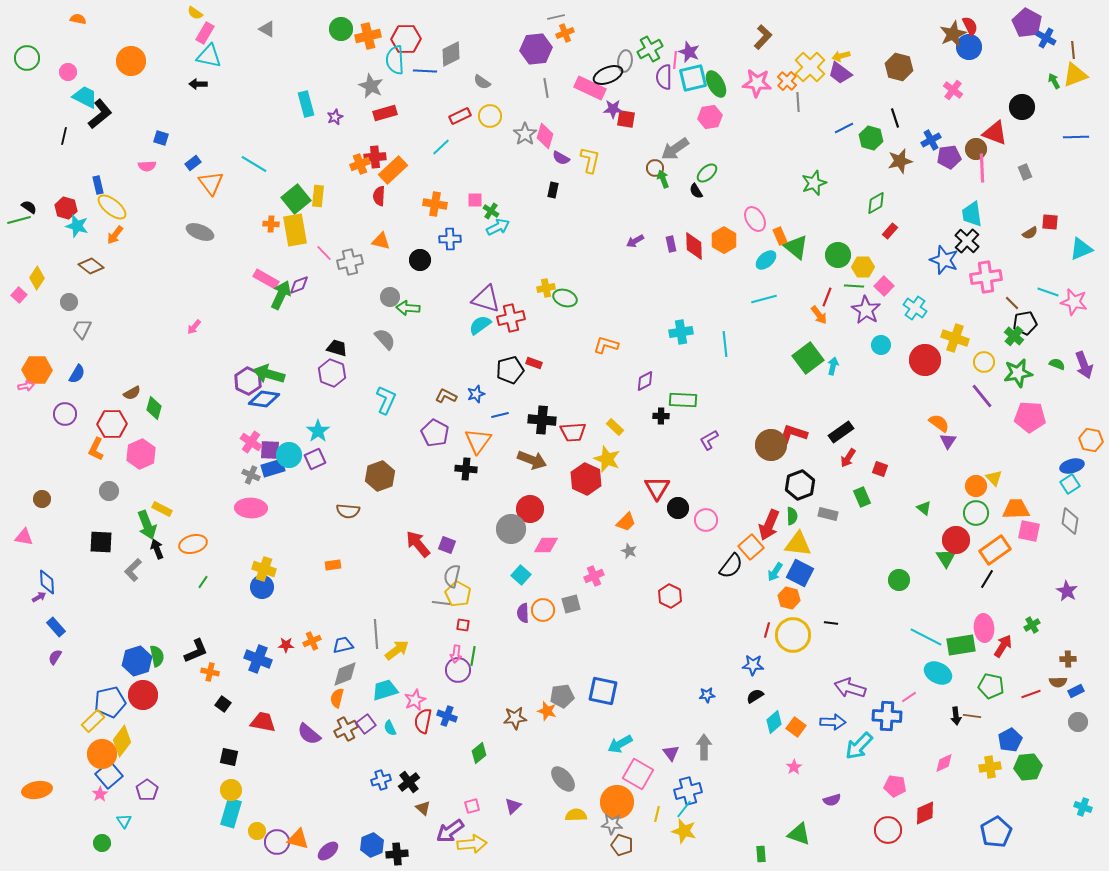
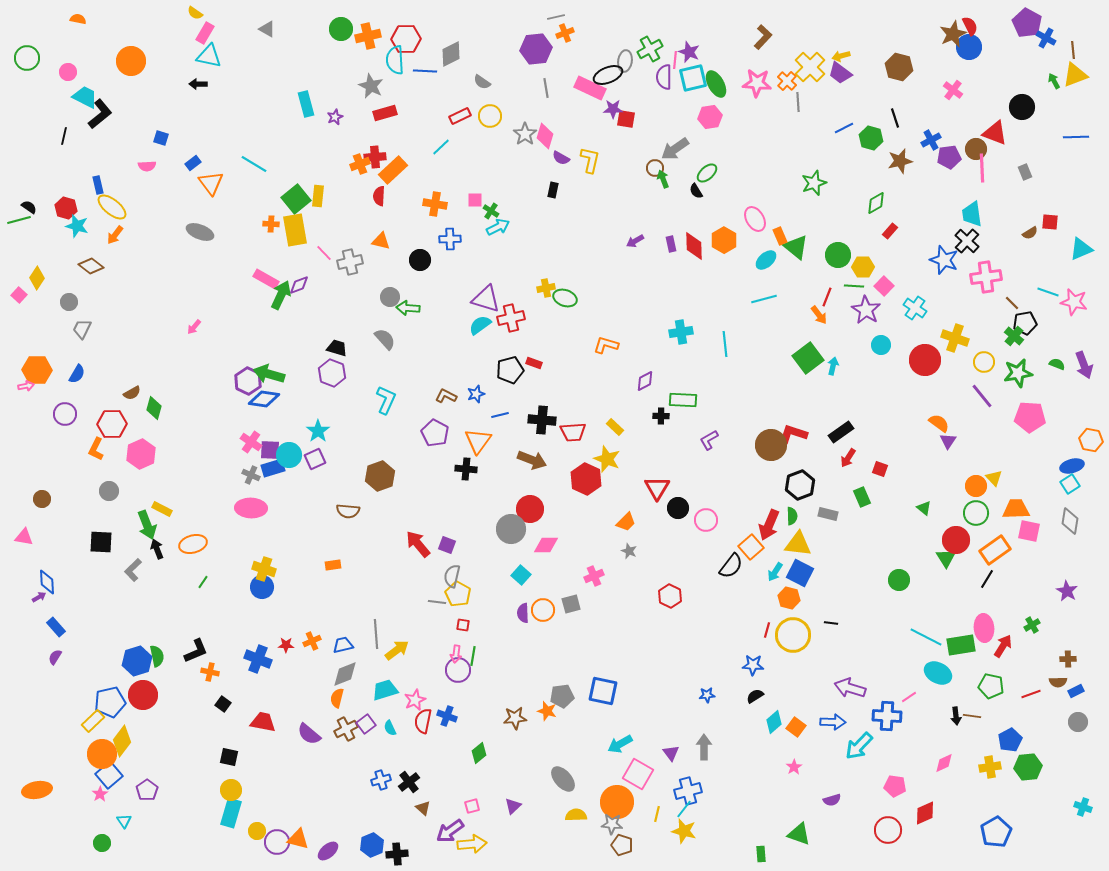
gray line at (441, 603): moved 4 px left, 1 px up
